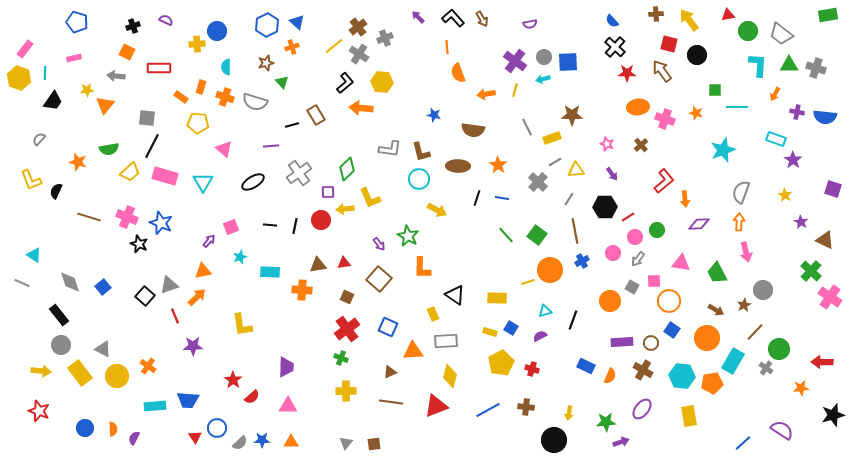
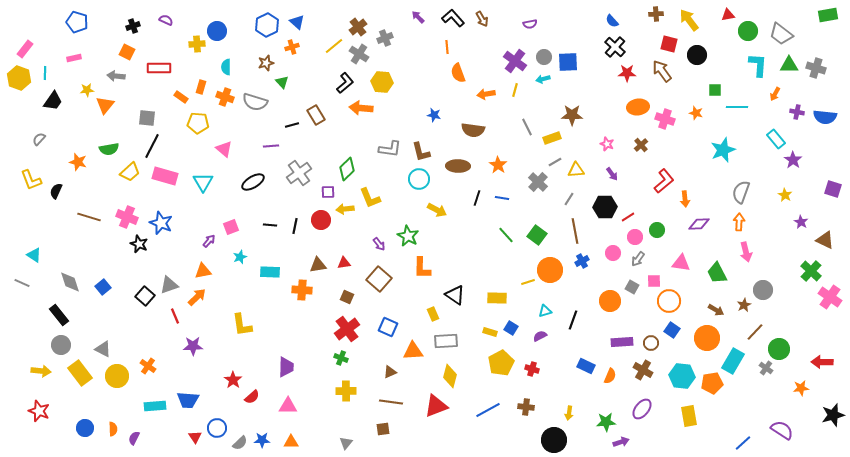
cyan rectangle at (776, 139): rotated 30 degrees clockwise
brown square at (374, 444): moved 9 px right, 15 px up
